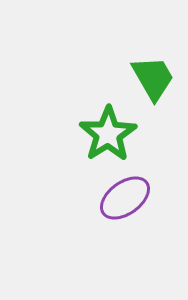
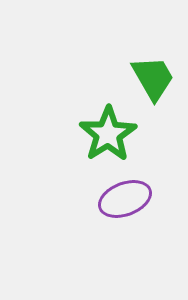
purple ellipse: moved 1 px down; rotated 15 degrees clockwise
